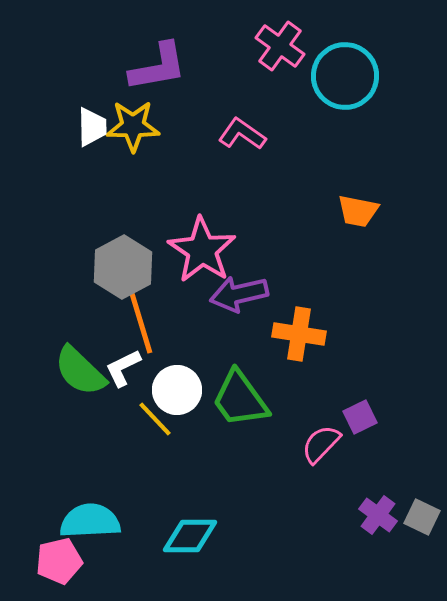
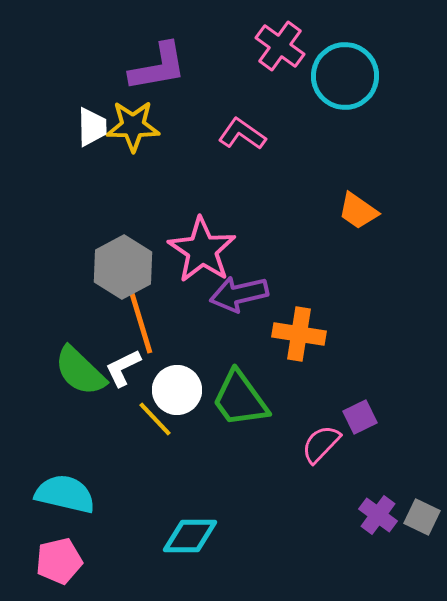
orange trapezoid: rotated 24 degrees clockwise
cyan semicircle: moved 25 px left, 27 px up; rotated 16 degrees clockwise
